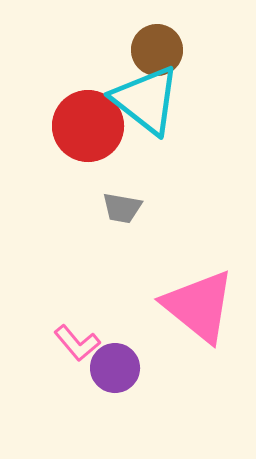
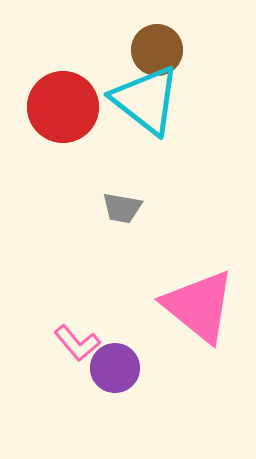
red circle: moved 25 px left, 19 px up
